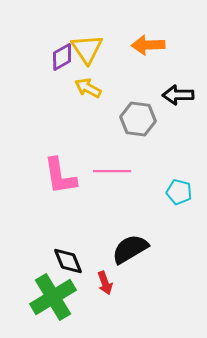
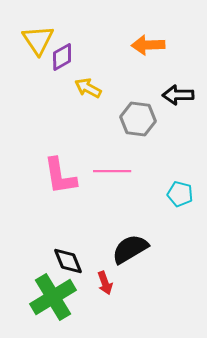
yellow triangle: moved 49 px left, 9 px up
cyan pentagon: moved 1 px right, 2 px down
